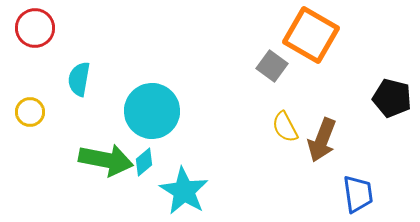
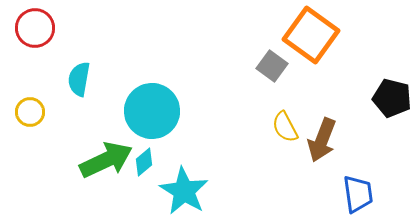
orange square: rotated 6 degrees clockwise
green arrow: rotated 36 degrees counterclockwise
